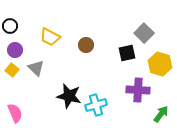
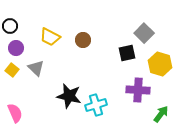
brown circle: moved 3 px left, 5 px up
purple circle: moved 1 px right, 2 px up
